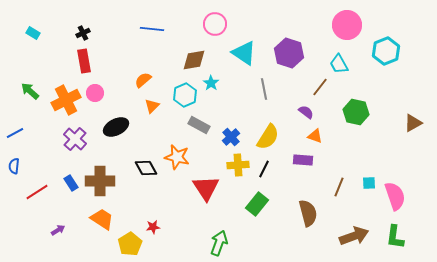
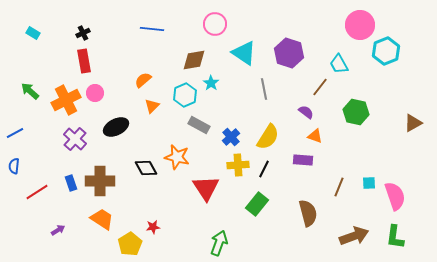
pink circle at (347, 25): moved 13 px right
blue rectangle at (71, 183): rotated 14 degrees clockwise
